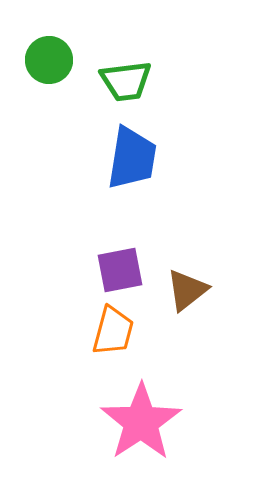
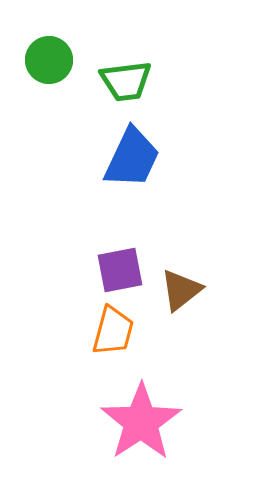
blue trapezoid: rotated 16 degrees clockwise
brown triangle: moved 6 px left
